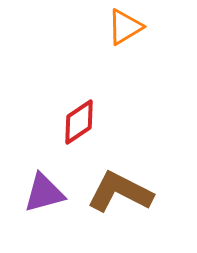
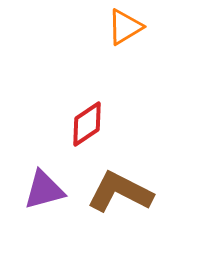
red diamond: moved 8 px right, 2 px down
purple triangle: moved 3 px up
